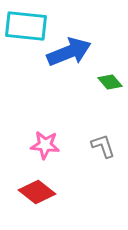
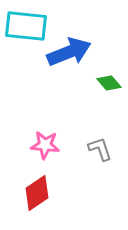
green diamond: moved 1 px left, 1 px down
gray L-shape: moved 3 px left, 3 px down
red diamond: moved 1 px down; rotated 72 degrees counterclockwise
